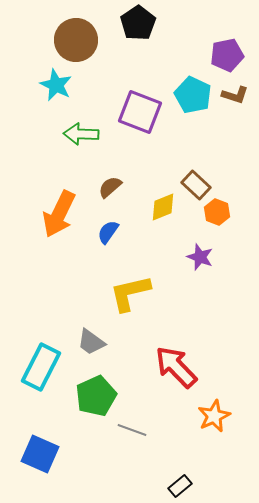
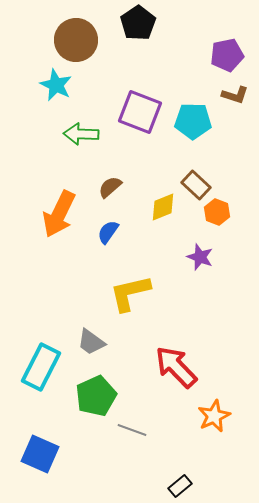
cyan pentagon: moved 26 px down; rotated 24 degrees counterclockwise
